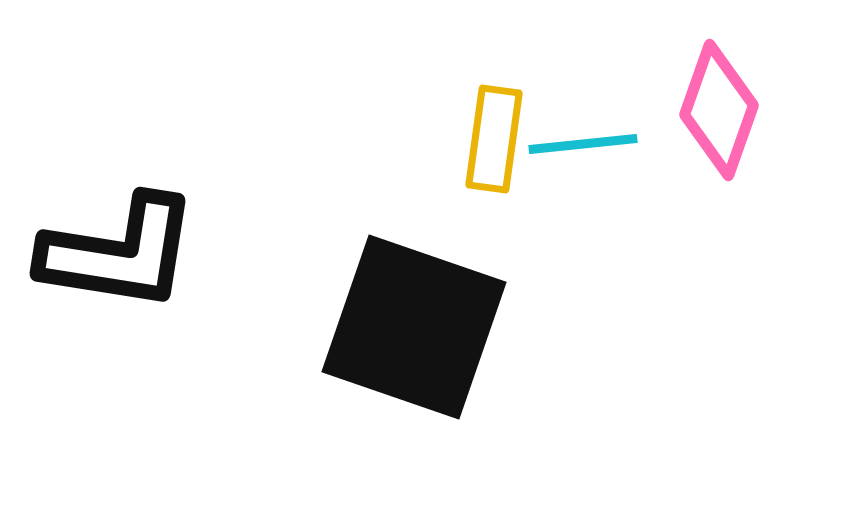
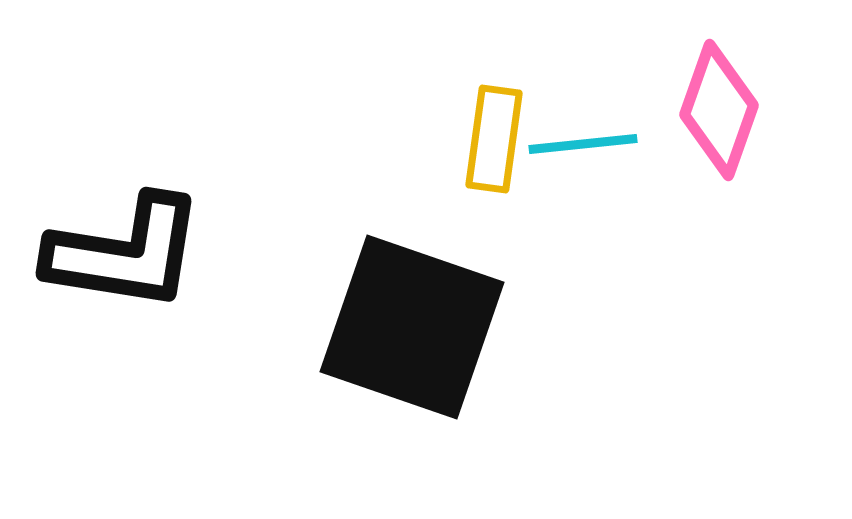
black L-shape: moved 6 px right
black square: moved 2 px left
